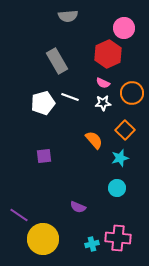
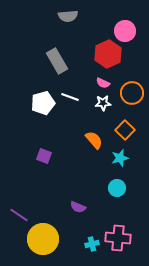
pink circle: moved 1 px right, 3 px down
purple square: rotated 28 degrees clockwise
